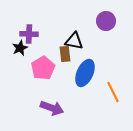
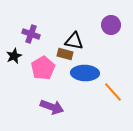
purple circle: moved 5 px right, 4 px down
purple cross: moved 2 px right; rotated 18 degrees clockwise
black star: moved 6 px left, 8 px down
brown rectangle: rotated 70 degrees counterclockwise
blue ellipse: rotated 68 degrees clockwise
orange line: rotated 15 degrees counterclockwise
purple arrow: moved 1 px up
